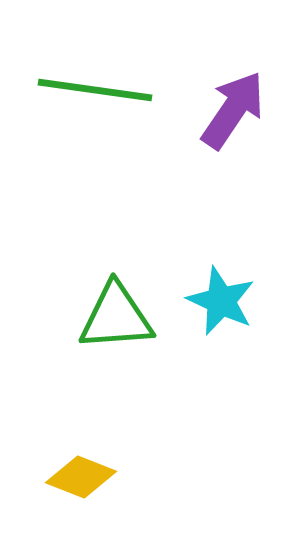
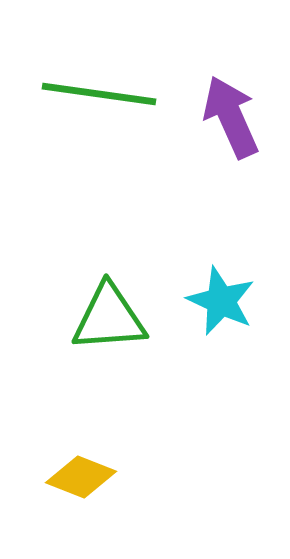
green line: moved 4 px right, 4 px down
purple arrow: moved 2 px left, 7 px down; rotated 58 degrees counterclockwise
green triangle: moved 7 px left, 1 px down
